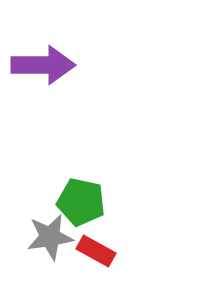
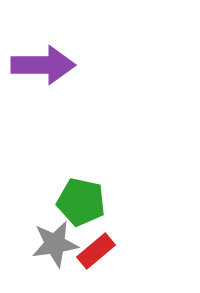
gray star: moved 5 px right, 7 px down
red rectangle: rotated 69 degrees counterclockwise
